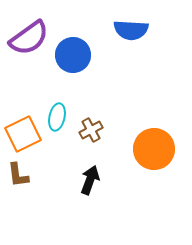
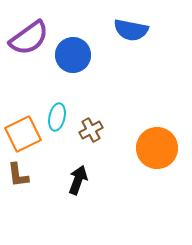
blue semicircle: rotated 8 degrees clockwise
orange circle: moved 3 px right, 1 px up
black arrow: moved 12 px left
